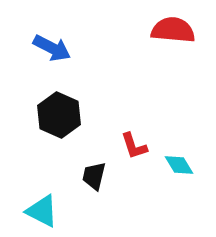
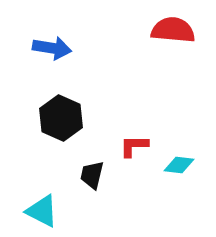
blue arrow: rotated 18 degrees counterclockwise
black hexagon: moved 2 px right, 3 px down
red L-shape: rotated 108 degrees clockwise
cyan diamond: rotated 52 degrees counterclockwise
black trapezoid: moved 2 px left, 1 px up
